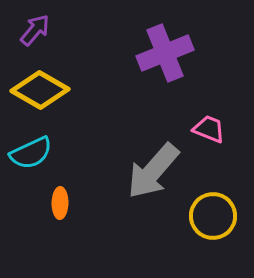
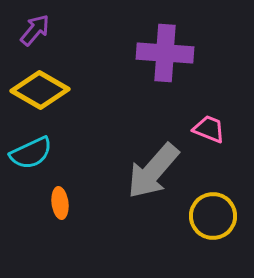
purple cross: rotated 26 degrees clockwise
orange ellipse: rotated 8 degrees counterclockwise
